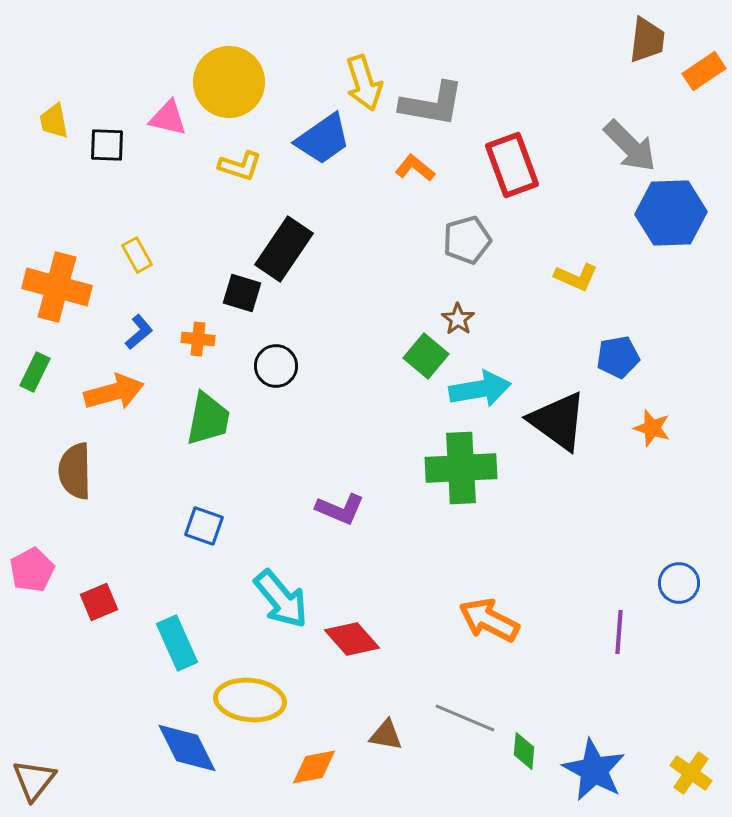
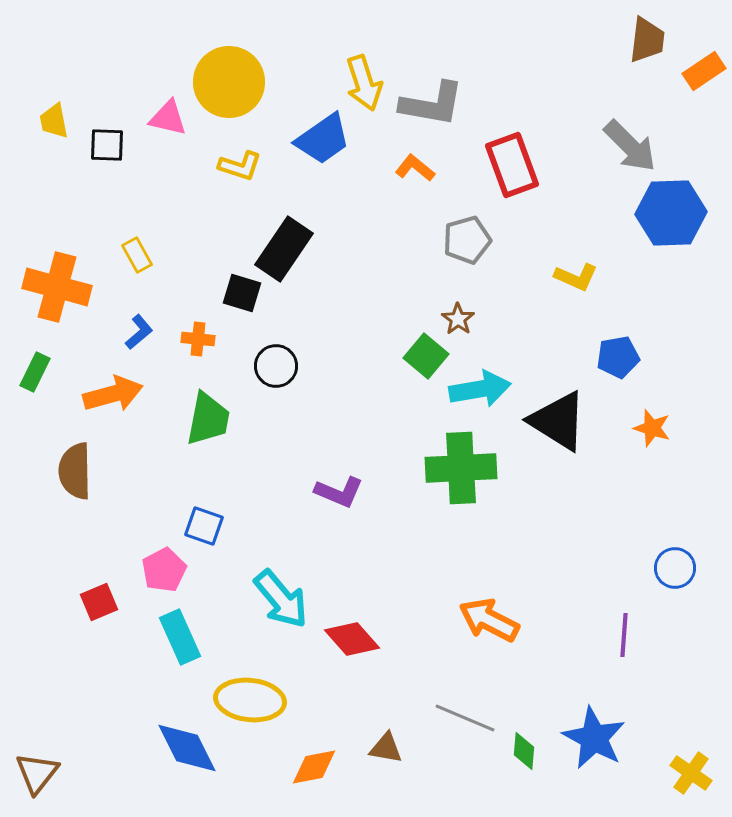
orange arrow at (114, 392): moved 1 px left, 2 px down
black triangle at (558, 421): rotated 4 degrees counterclockwise
purple L-shape at (340, 509): moved 1 px left, 17 px up
pink pentagon at (32, 570): moved 132 px right
blue circle at (679, 583): moved 4 px left, 15 px up
purple line at (619, 632): moved 5 px right, 3 px down
cyan rectangle at (177, 643): moved 3 px right, 6 px up
brown triangle at (386, 735): moved 13 px down
blue star at (594, 770): moved 32 px up
brown triangle at (34, 780): moved 3 px right, 7 px up
